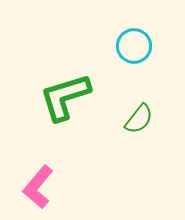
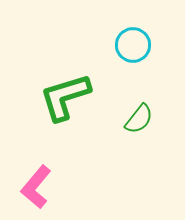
cyan circle: moved 1 px left, 1 px up
pink L-shape: moved 2 px left
